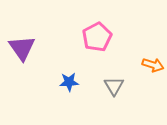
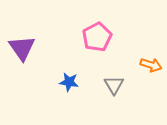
orange arrow: moved 2 px left
blue star: rotated 12 degrees clockwise
gray triangle: moved 1 px up
